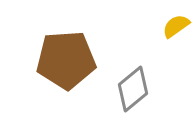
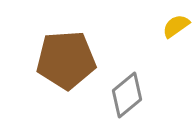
gray diamond: moved 6 px left, 6 px down
